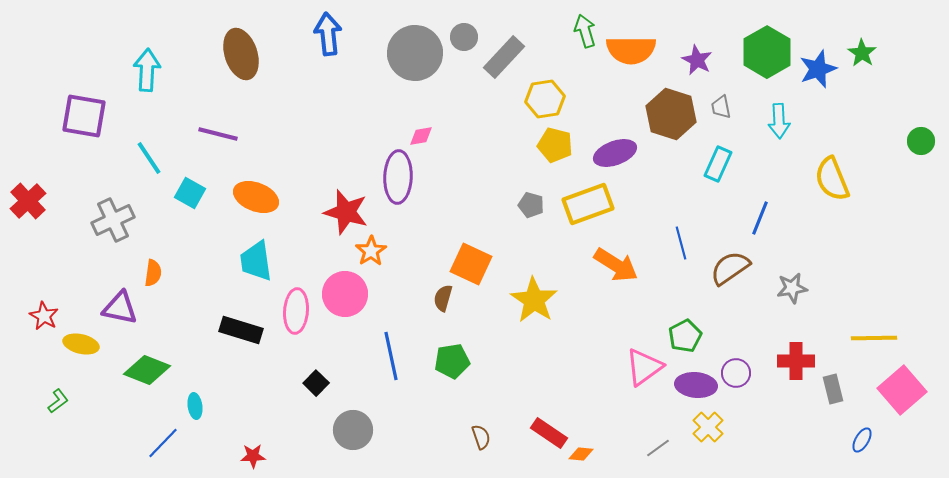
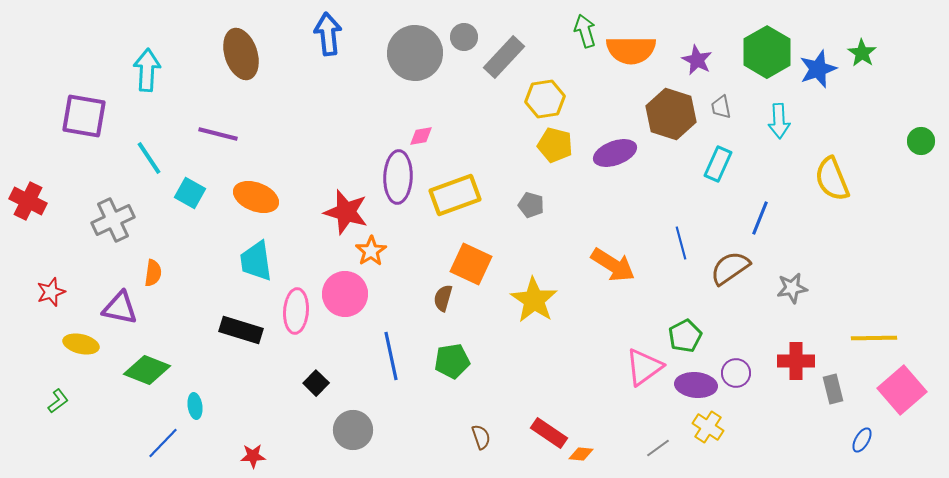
red cross at (28, 201): rotated 21 degrees counterclockwise
yellow rectangle at (588, 204): moved 133 px left, 9 px up
orange arrow at (616, 265): moved 3 px left
red star at (44, 316): moved 7 px right, 24 px up; rotated 24 degrees clockwise
yellow cross at (708, 427): rotated 12 degrees counterclockwise
